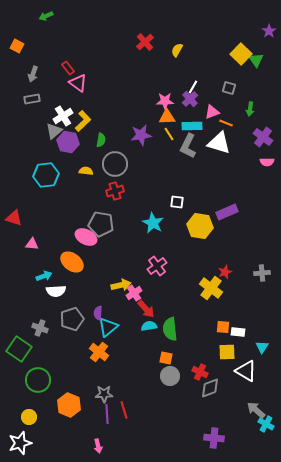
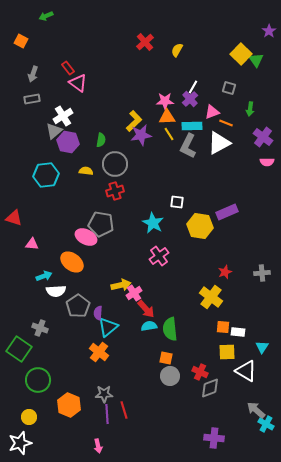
orange square at (17, 46): moved 4 px right, 5 px up
yellow L-shape at (83, 121): moved 51 px right
white triangle at (219, 143): rotated 45 degrees counterclockwise
pink cross at (157, 266): moved 2 px right, 10 px up
yellow cross at (211, 288): moved 9 px down
gray pentagon at (72, 319): moved 6 px right, 13 px up; rotated 15 degrees counterclockwise
